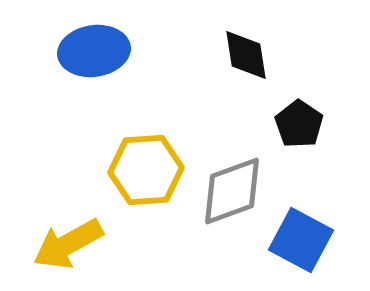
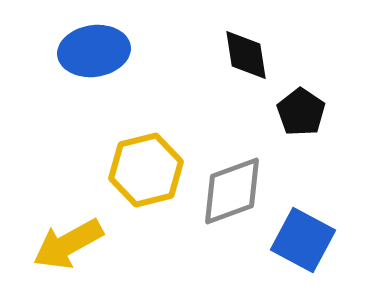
black pentagon: moved 2 px right, 12 px up
yellow hexagon: rotated 10 degrees counterclockwise
blue square: moved 2 px right
